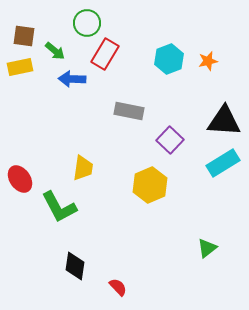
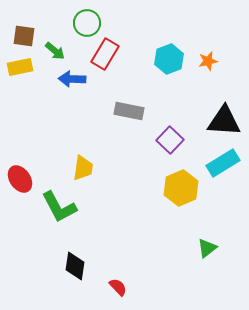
yellow hexagon: moved 31 px right, 3 px down
